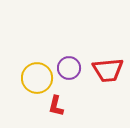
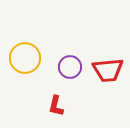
purple circle: moved 1 px right, 1 px up
yellow circle: moved 12 px left, 20 px up
